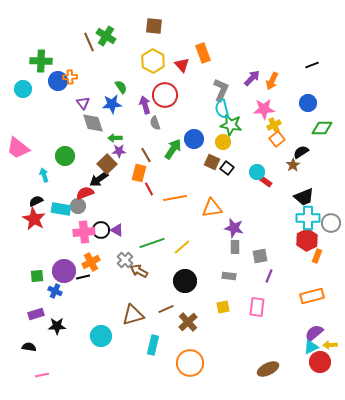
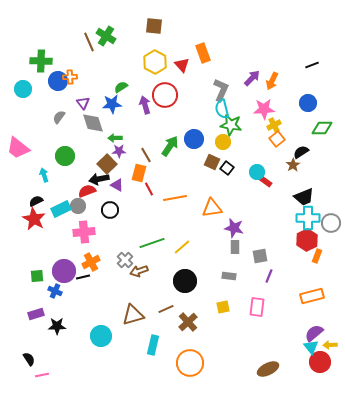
yellow hexagon at (153, 61): moved 2 px right, 1 px down
green semicircle at (121, 87): rotated 88 degrees counterclockwise
gray semicircle at (155, 123): moved 96 px left, 6 px up; rotated 56 degrees clockwise
green arrow at (173, 149): moved 3 px left, 3 px up
black arrow at (99, 179): rotated 24 degrees clockwise
red semicircle at (85, 193): moved 2 px right, 2 px up
cyan rectangle at (61, 209): rotated 36 degrees counterclockwise
black circle at (101, 230): moved 9 px right, 20 px up
purple triangle at (117, 230): moved 45 px up
brown arrow at (139, 271): rotated 48 degrees counterclockwise
black semicircle at (29, 347): moved 12 px down; rotated 48 degrees clockwise
cyan triangle at (311, 347): rotated 42 degrees counterclockwise
